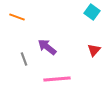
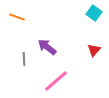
cyan square: moved 2 px right, 1 px down
gray line: rotated 16 degrees clockwise
pink line: moved 1 px left, 2 px down; rotated 36 degrees counterclockwise
